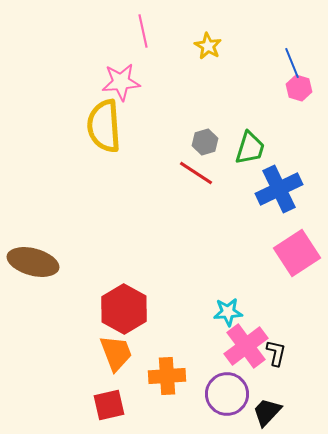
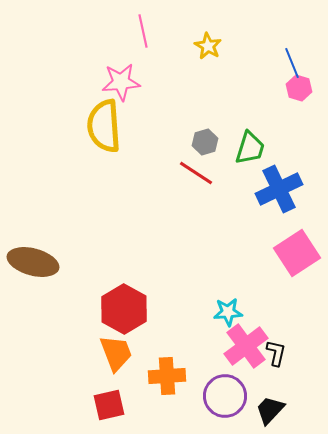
purple circle: moved 2 px left, 2 px down
black trapezoid: moved 3 px right, 2 px up
